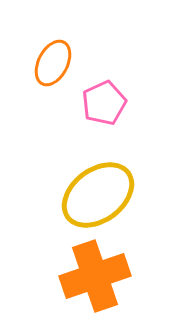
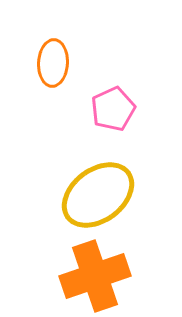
orange ellipse: rotated 24 degrees counterclockwise
pink pentagon: moved 9 px right, 6 px down
